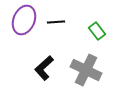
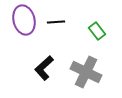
purple ellipse: rotated 36 degrees counterclockwise
gray cross: moved 2 px down
